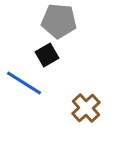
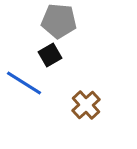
black square: moved 3 px right
brown cross: moved 3 px up
